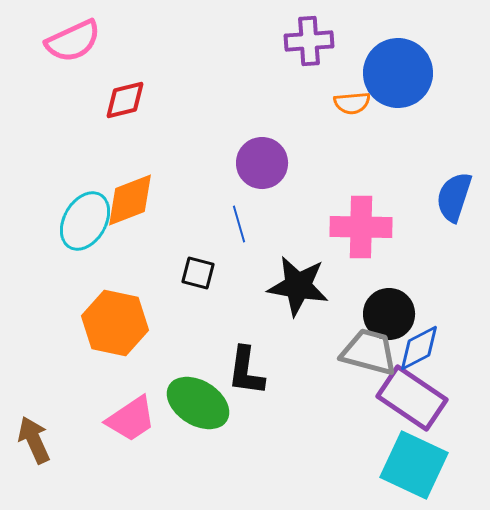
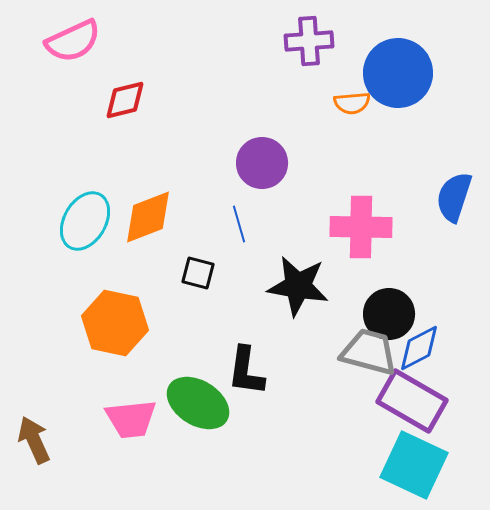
orange diamond: moved 18 px right, 17 px down
purple rectangle: moved 3 px down; rotated 4 degrees counterclockwise
pink trapezoid: rotated 28 degrees clockwise
